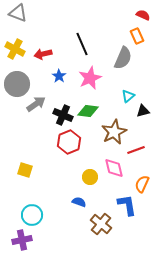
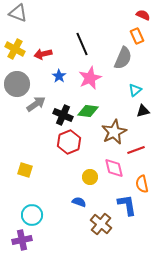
cyan triangle: moved 7 px right, 6 px up
orange semicircle: rotated 36 degrees counterclockwise
